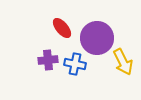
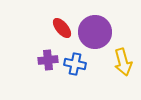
purple circle: moved 2 px left, 6 px up
yellow arrow: rotated 12 degrees clockwise
